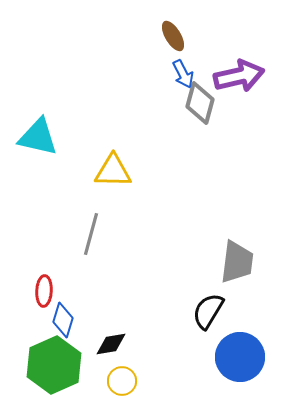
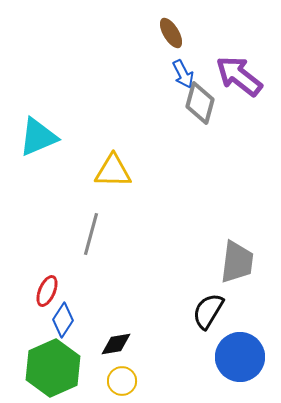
brown ellipse: moved 2 px left, 3 px up
purple arrow: rotated 129 degrees counterclockwise
cyan triangle: rotated 36 degrees counterclockwise
red ellipse: moved 3 px right; rotated 20 degrees clockwise
blue diamond: rotated 16 degrees clockwise
black diamond: moved 5 px right
green hexagon: moved 1 px left, 3 px down
